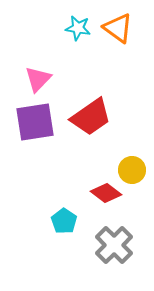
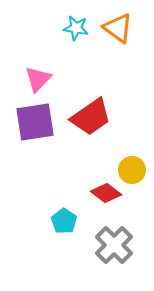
cyan star: moved 2 px left
